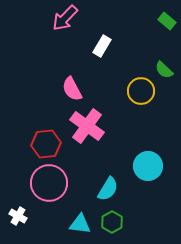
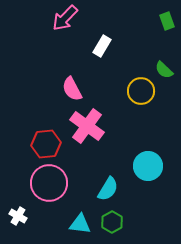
green rectangle: rotated 30 degrees clockwise
